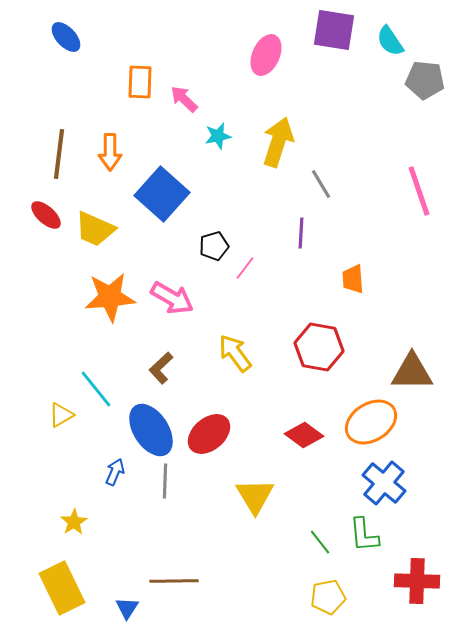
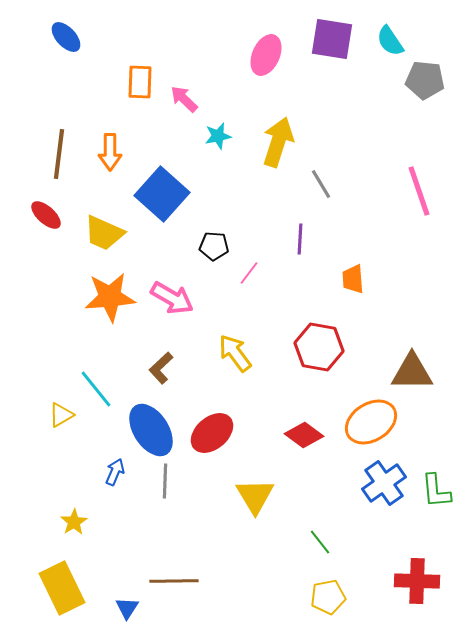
purple square at (334, 30): moved 2 px left, 9 px down
yellow trapezoid at (95, 229): moved 9 px right, 4 px down
purple line at (301, 233): moved 1 px left, 6 px down
black pentagon at (214, 246): rotated 20 degrees clockwise
pink line at (245, 268): moved 4 px right, 5 px down
red ellipse at (209, 434): moved 3 px right, 1 px up
blue cross at (384, 483): rotated 15 degrees clockwise
green L-shape at (364, 535): moved 72 px right, 44 px up
